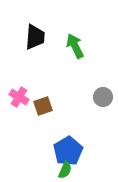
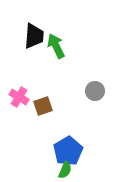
black trapezoid: moved 1 px left, 1 px up
green arrow: moved 19 px left
gray circle: moved 8 px left, 6 px up
